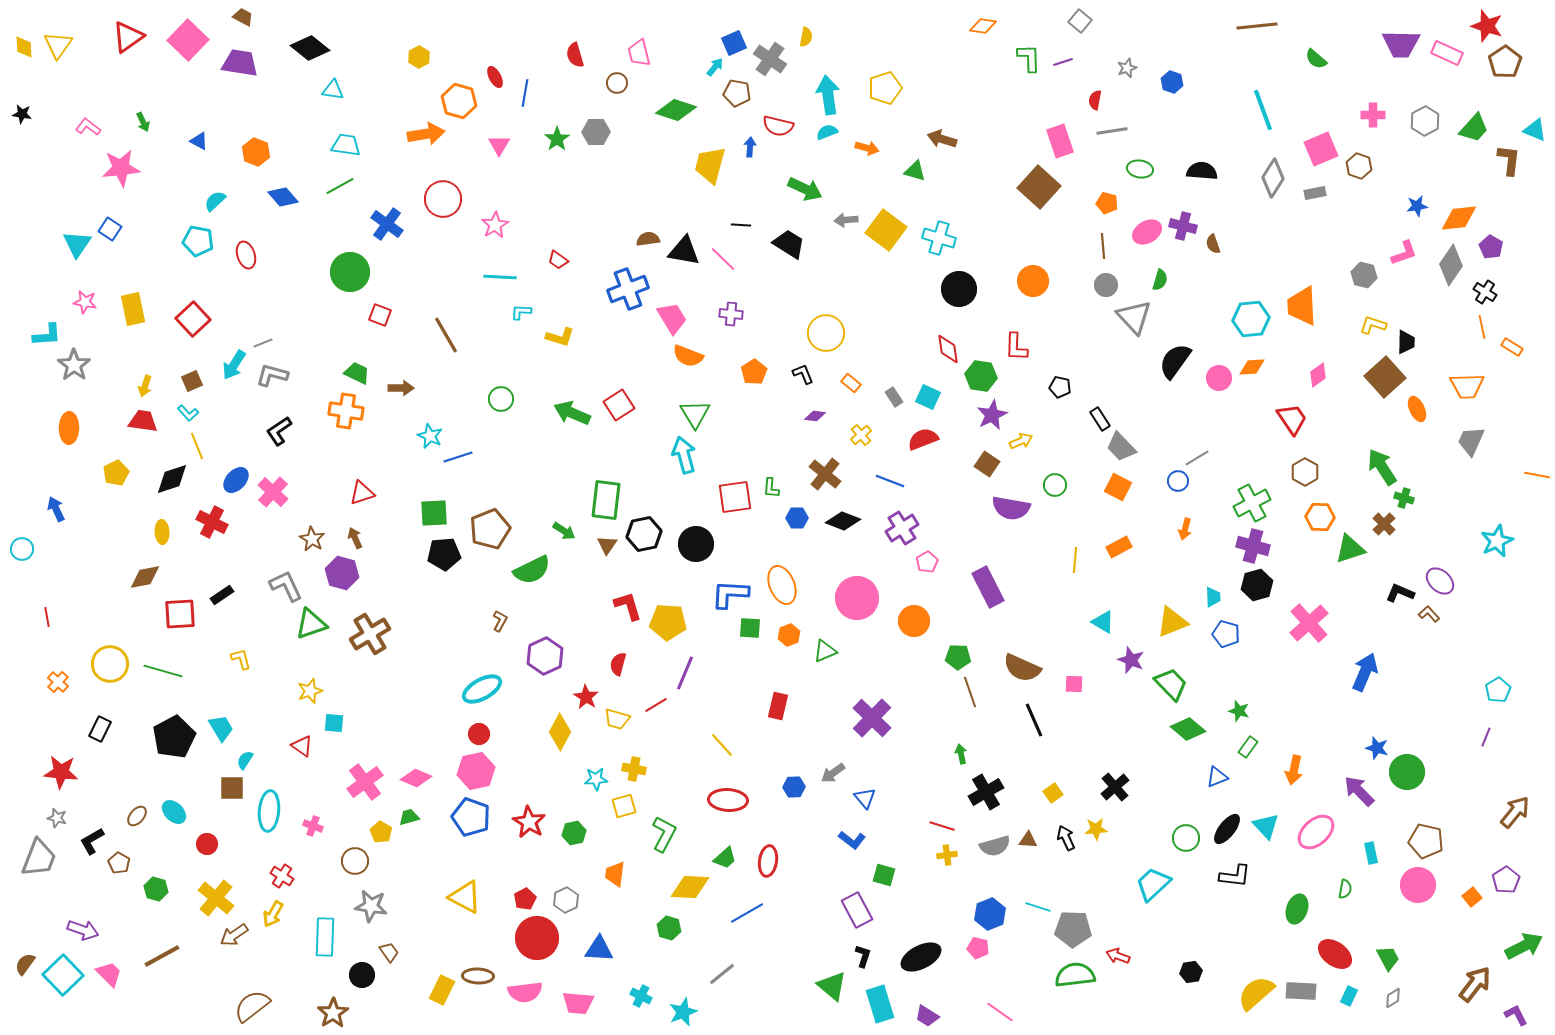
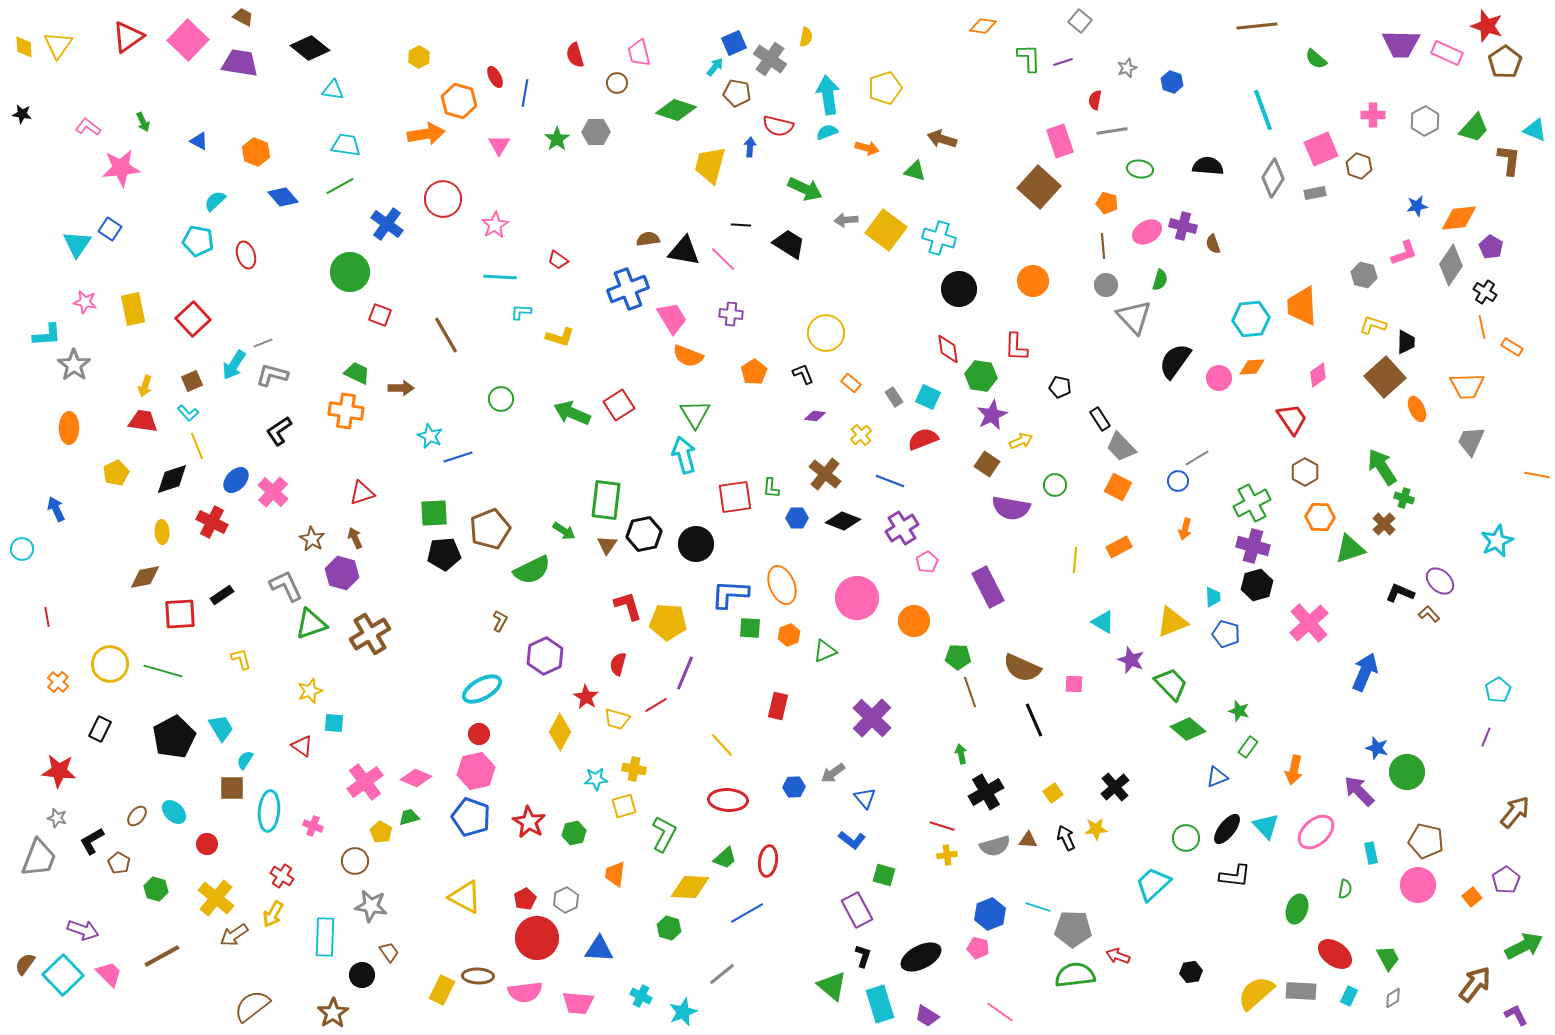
black semicircle at (1202, 171): moved 6 px right, 5 px up
red star at (61, 772): moved 2 px left, 1 px up
